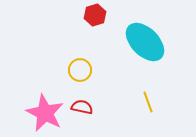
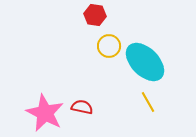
red hexagon: rotated 25 degrees clockwise
cyan ellipse: moved 20 px down
yellow circle: moved 29 px right, 24 px up
yellow line: rotated 10 degrees counterclockwise
